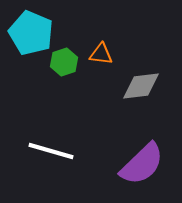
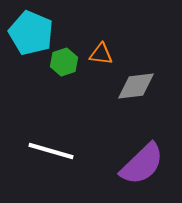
gray diamond: moved 5 px left
